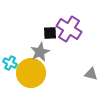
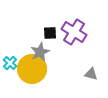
purple cross: moved 5 px right, 3 px down
cyan cross: rotated 16 degrees clockwise
yellow circle: moved 1 px right, 4 px up
